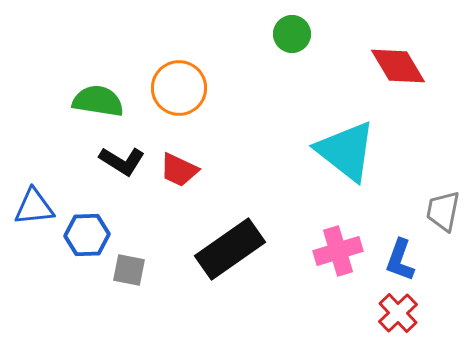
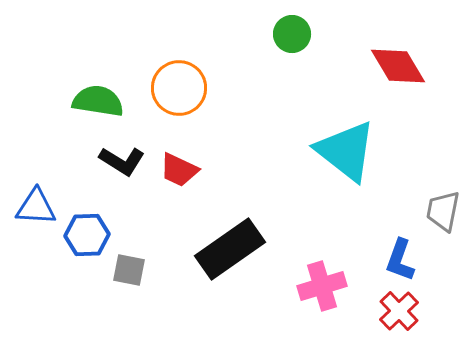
blue triangle: moved 2 px right; rotated 9 degrees clockwise
pink cross: moved 16 px left, 35 px down
red cross: moved 1 px right, 2 px up
